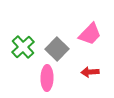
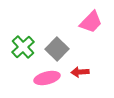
pink trapezoid: moved 1 px right, 12 px up
red arrow: moved 10 px left
pink ellipse: rotated 75 degrees clockwise
